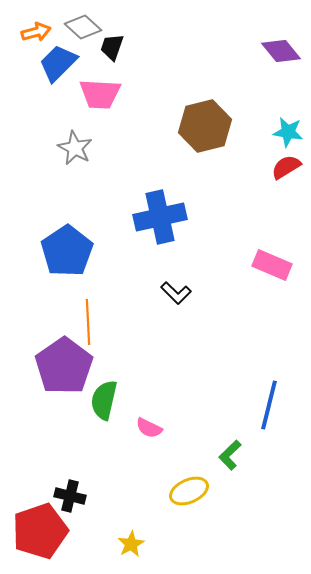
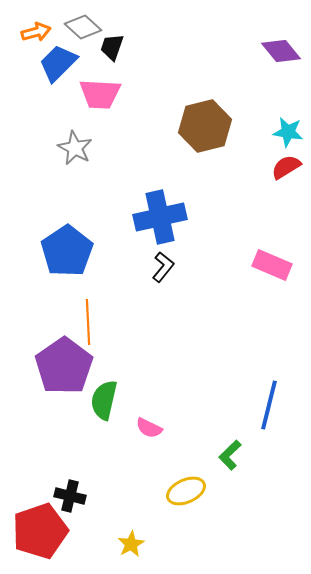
black L-shape: moved 13 px left, 26 px up; rotated 96 degrees counterclockwise
yellow ellipse: moved 3 px left
